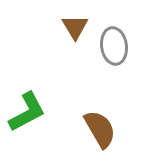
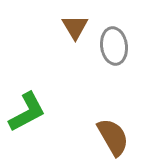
brown semicircle: moved 13 px right, 8 px down
